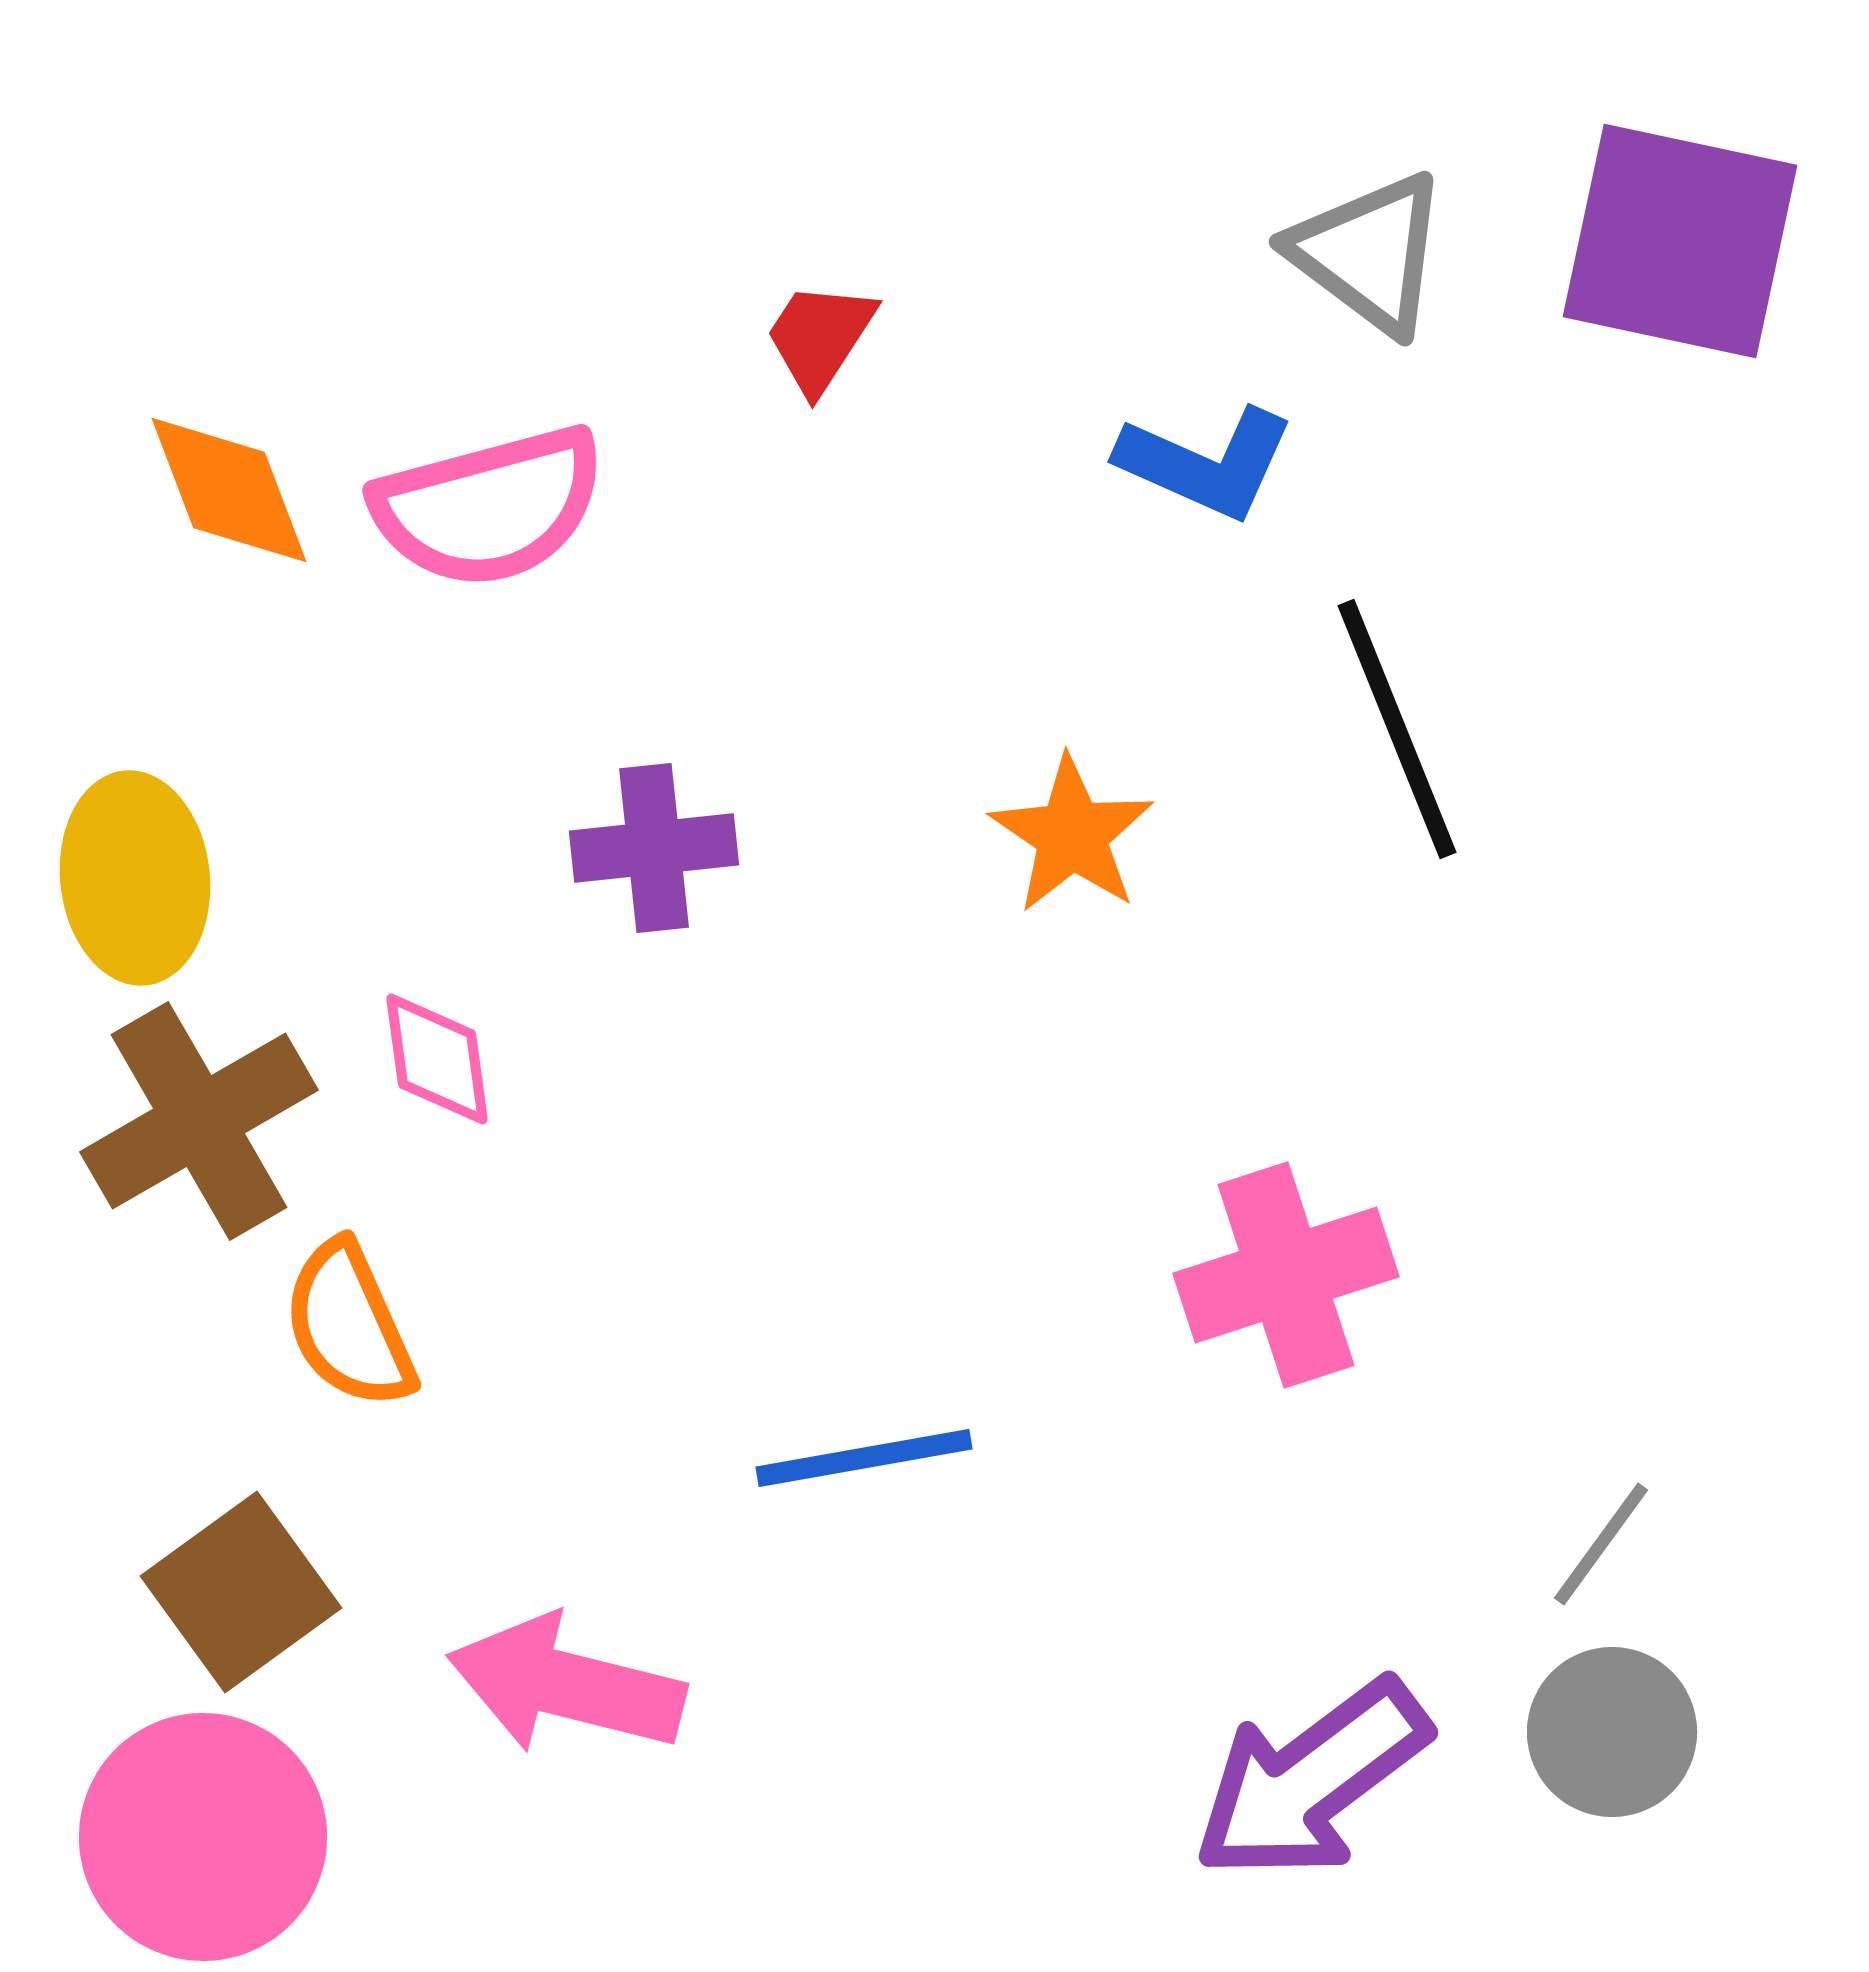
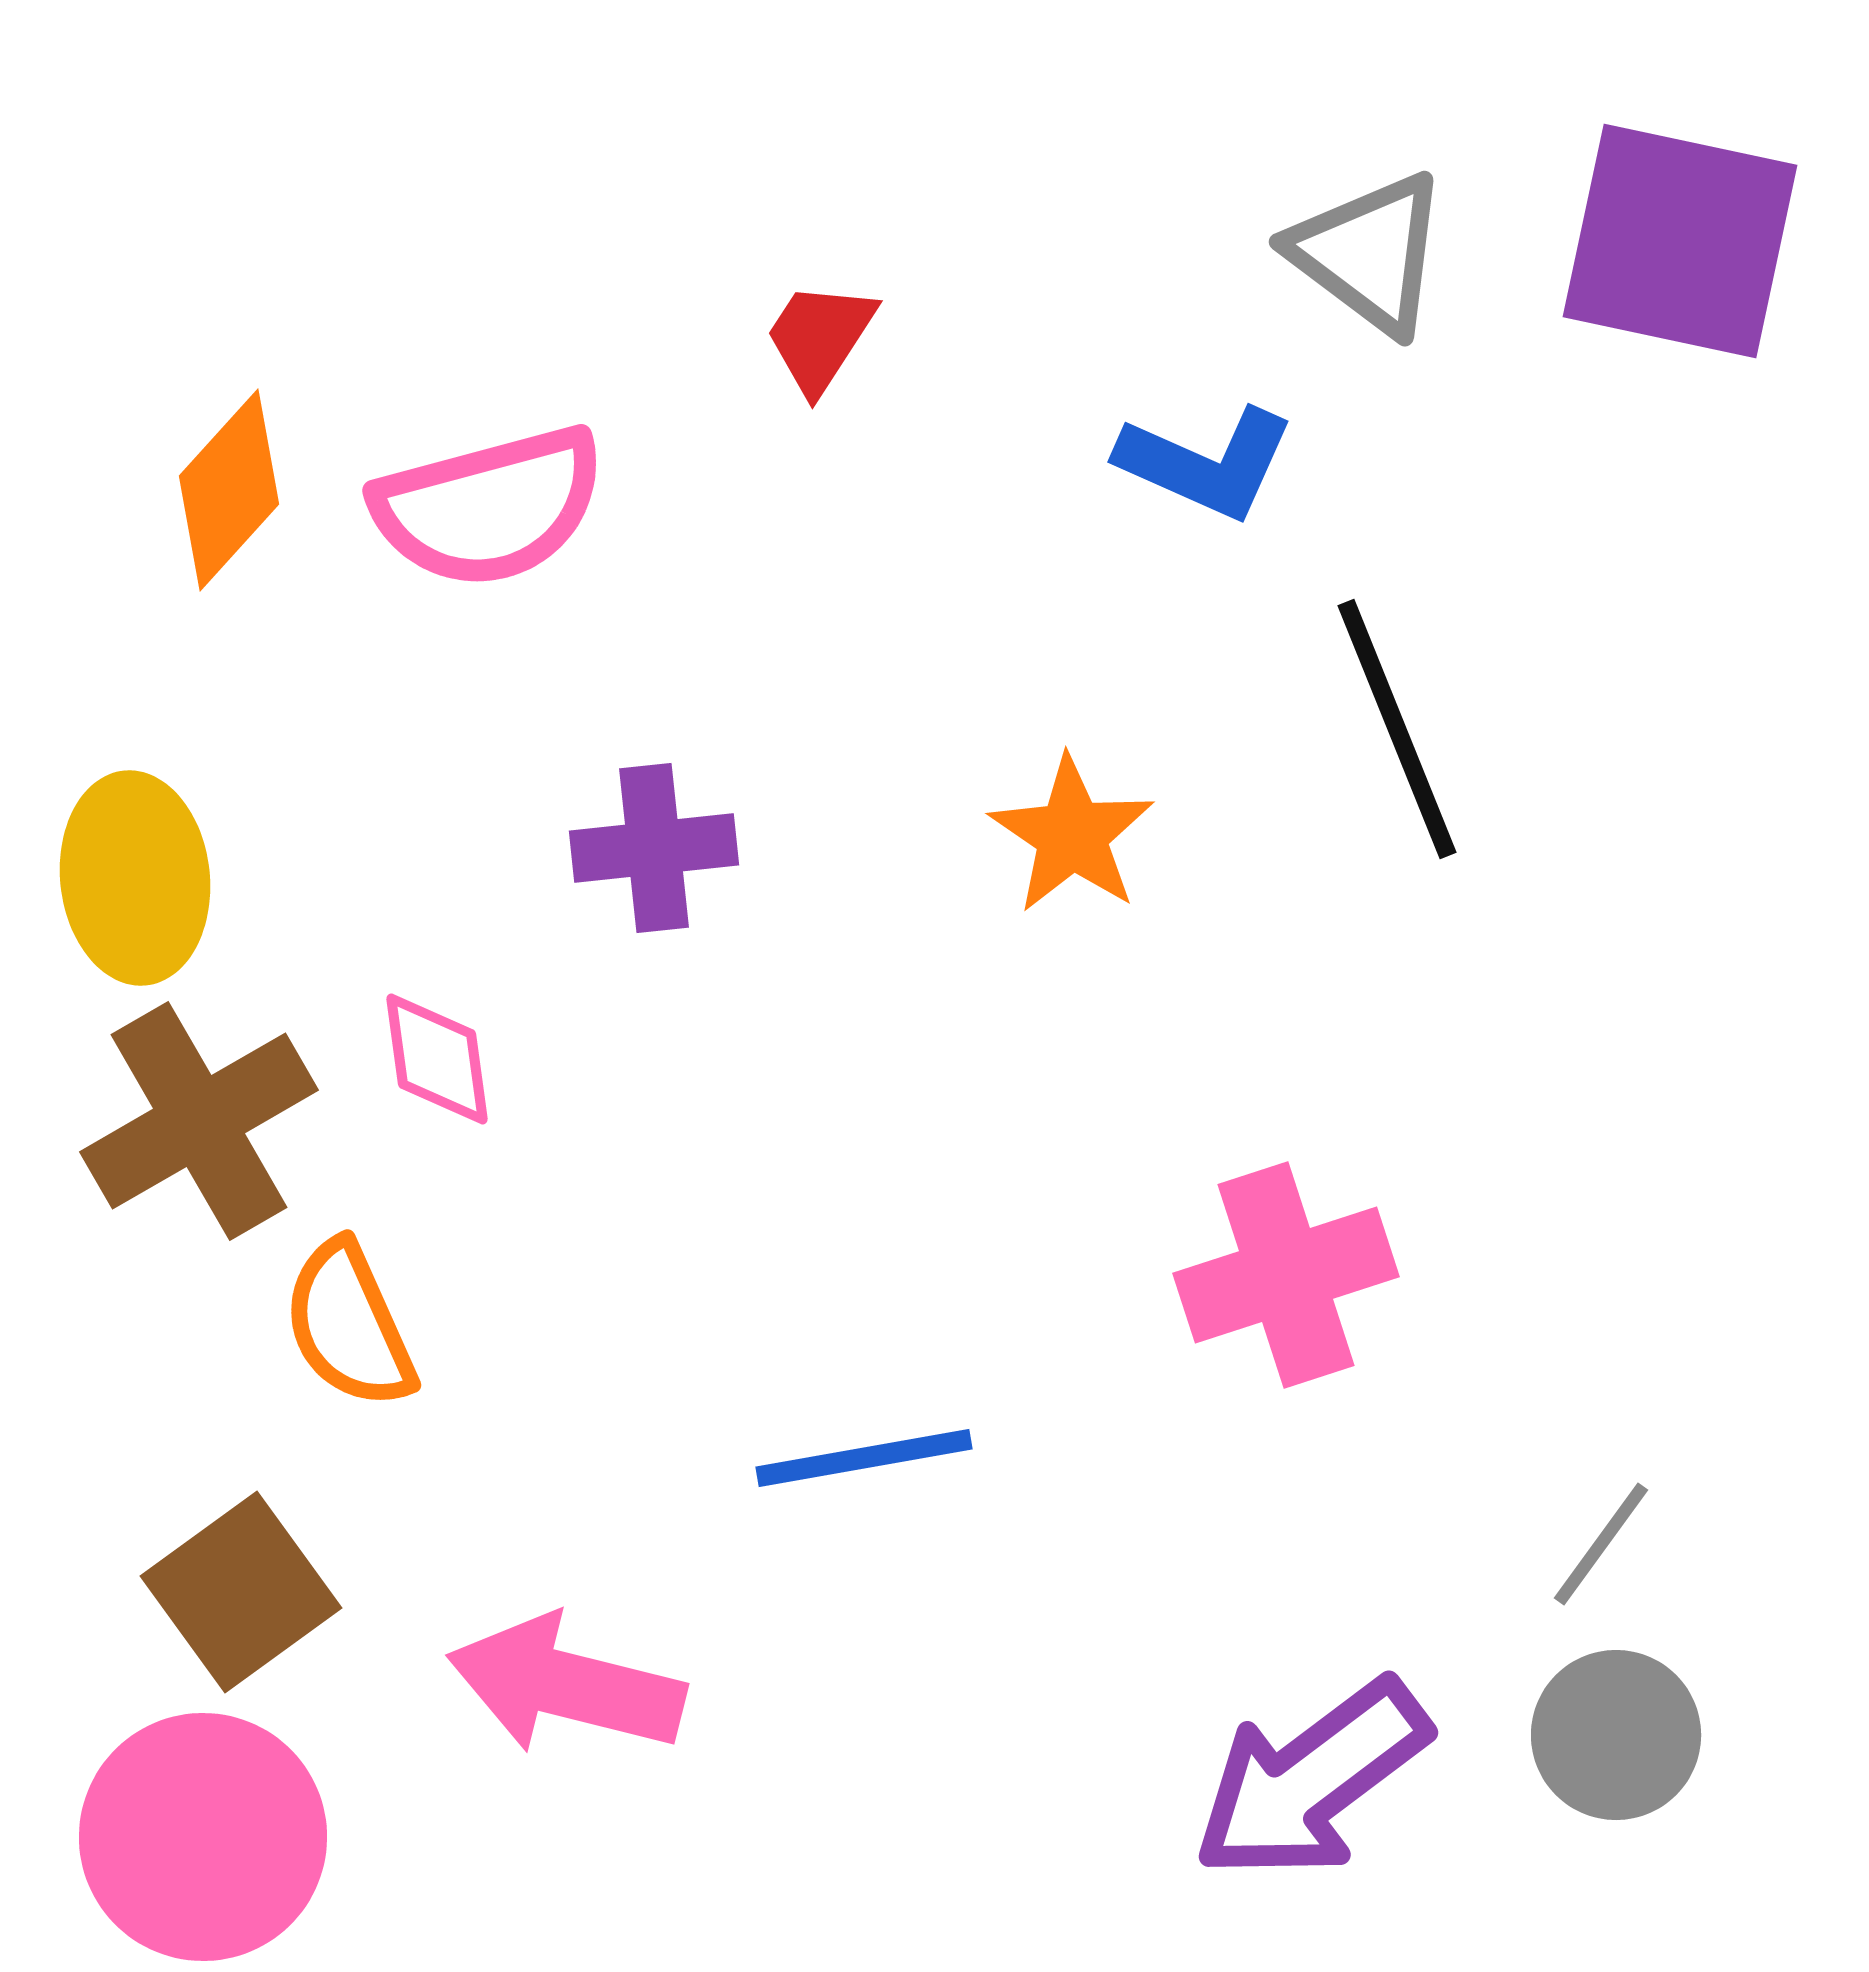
orange diamond: rotated 63 degrees clockwise
gray circle: moved 4 px right, 3 px down
